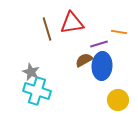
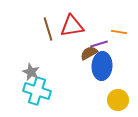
red triangle: moved 3 px down
brown line: moved 1 px right
brown semicircle: moved 5 px right, 7 px up
